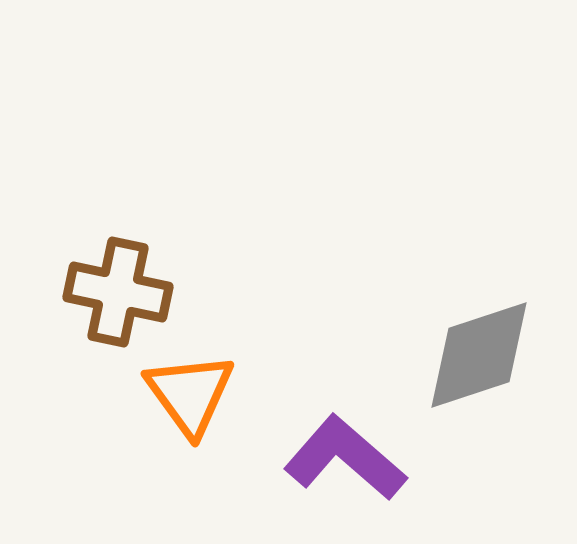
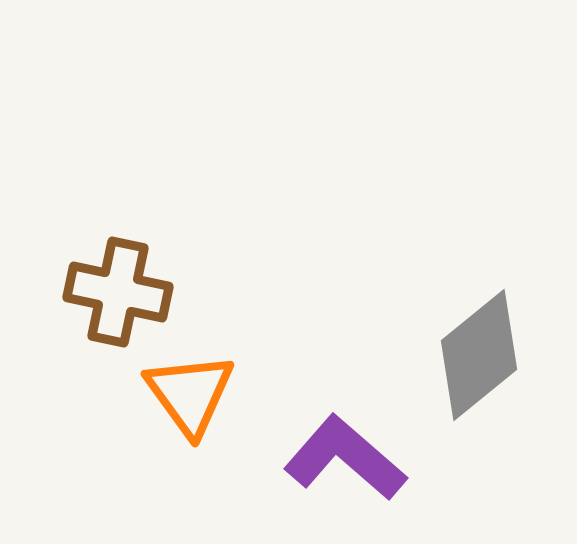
gray diamond: rotated 21 degrees counterclockwise
